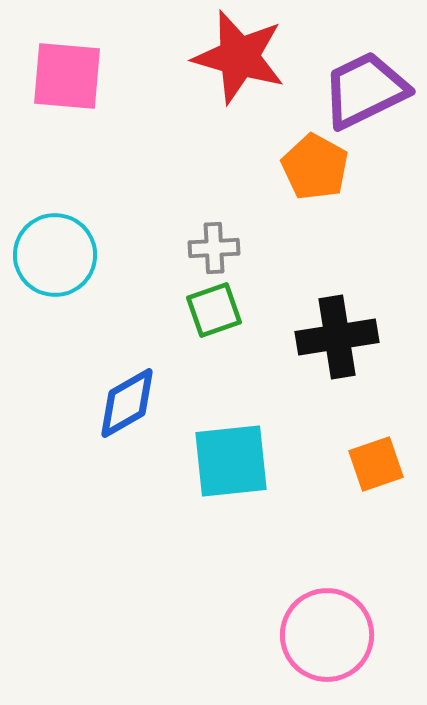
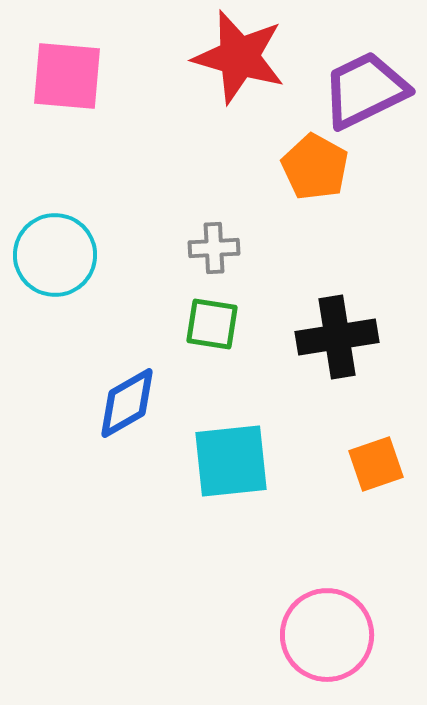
green square: moved 2 px left, 14 px down; rotated 28 degrees clockwise
